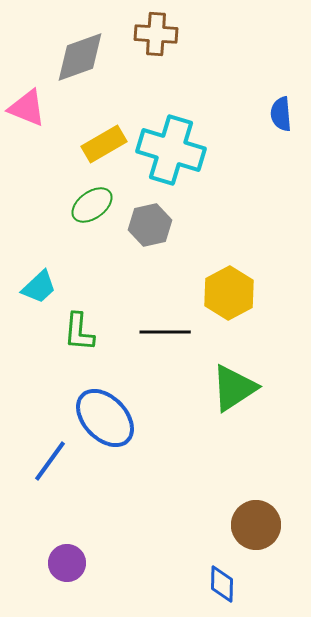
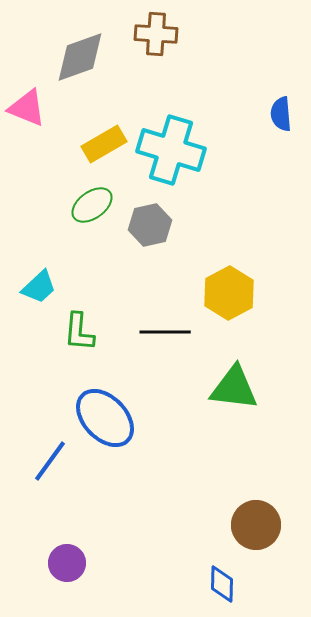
green triangle: rotated 40 degrees clockwise
